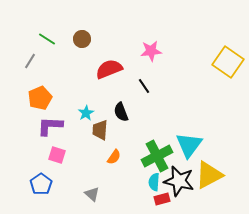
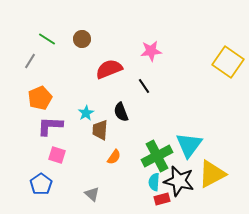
yellow triangle: moved 3 px right, 1 px up
